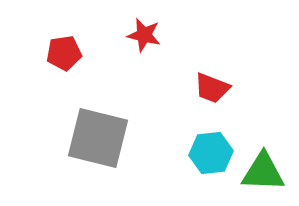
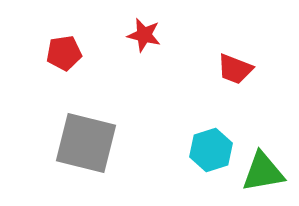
red trapezoid: moved 23 px right, 19 px up
gray square: moved 12 px left, 5 px down
cyan hexagon: moved 3 px up; rotated 12 degrees counterclockwise
green triangle: rotated 12 degrees counterclockwise
